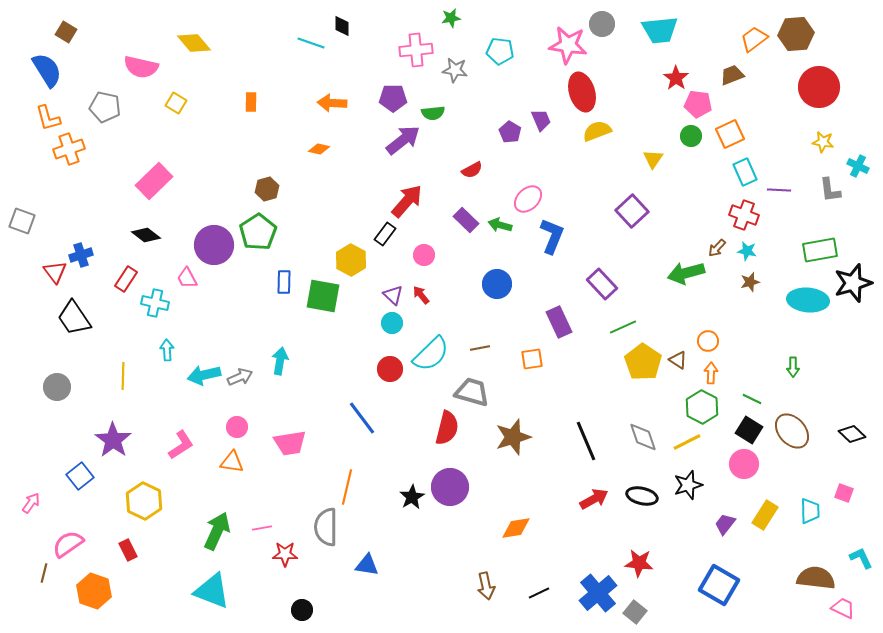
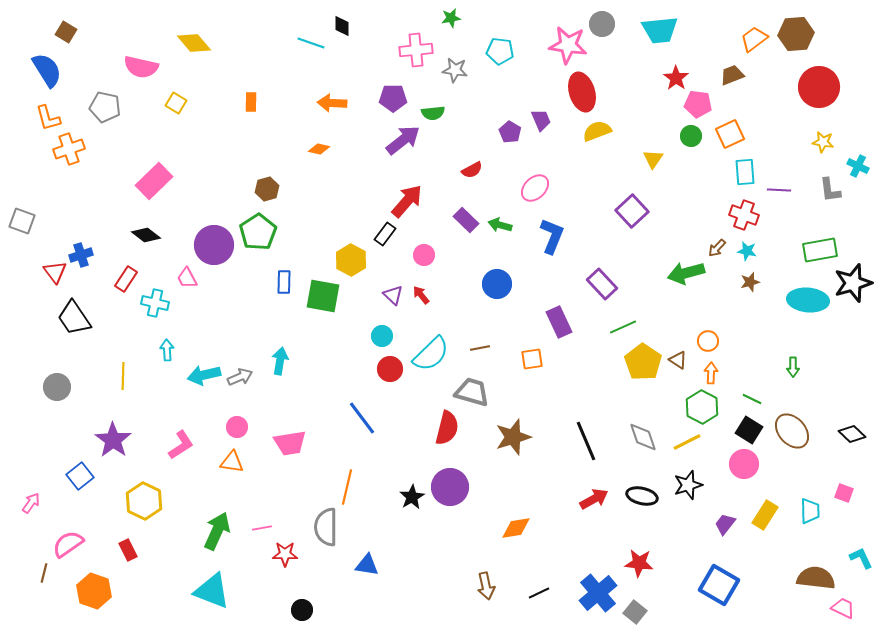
cyan rectangle at (745, 172): rotated 20 degrees clockwise
pink ellipse at (528, 199): moved 7 px right, 11 px up
cyan circle at (392, 323): moved 10 px left, 13 px down
